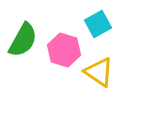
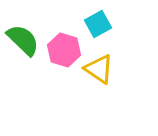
green semicircle: rotated 75 degrees counterclockwise
yellow triangle: moved 3 px up
